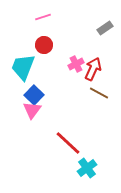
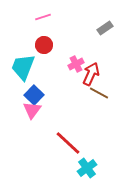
red arrow: moved 2 px left, 5 px down
